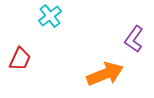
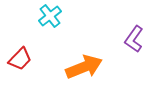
red trapezoid: rotated 20 degrees clockwise
orange arrow: moved 21 px left, 7 px up
